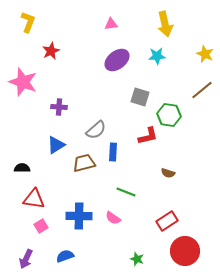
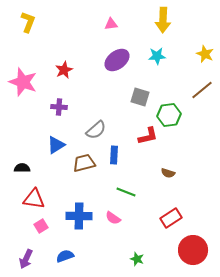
yellow arrow: moved 2 px left, 4 px up; rotated 15 degrees clockwise
red star: moved 13 px right, 19 px down
green hexagon: rotated 15 degrees counterclockwise
blue rectangle: moved 1 px right, 3 px down
red rectangle: moved 4 px right, 3 px up
red circle: moved 8 px right, 1 px up
